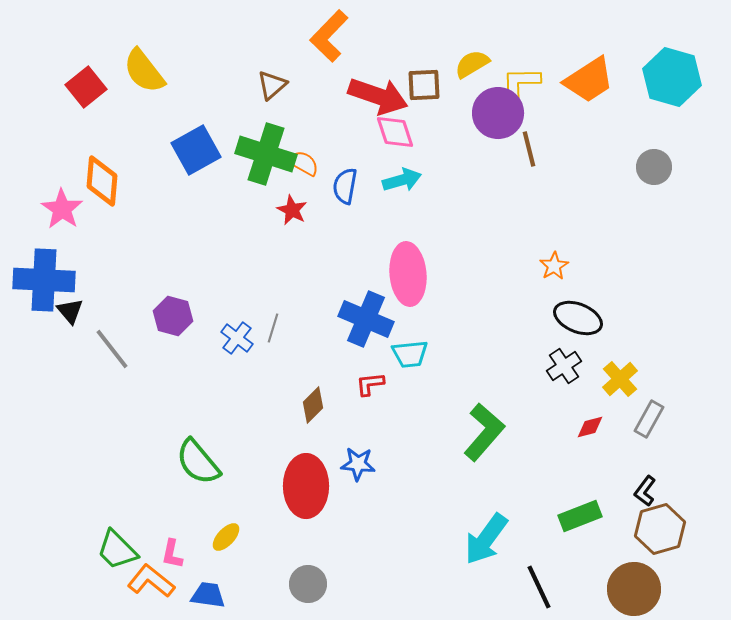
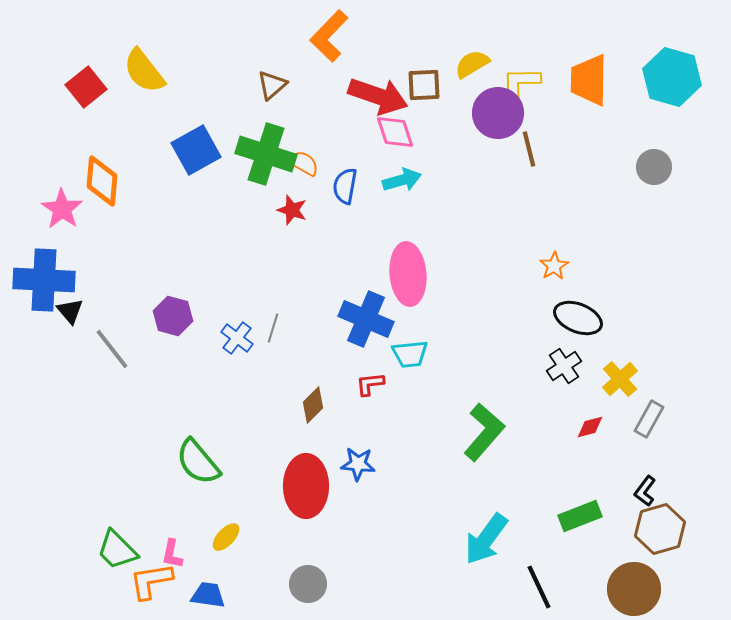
orange trapezoid at (589, 80): rotated 124 degrees clockwise
red star at (292, 210): rotated 8 degrees counterclockwise
orange L-shape at (151, 581): rotated 48 degrees counterclockwise
